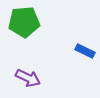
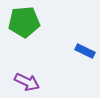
purple arrow: moved 1 px left, 4 px down
